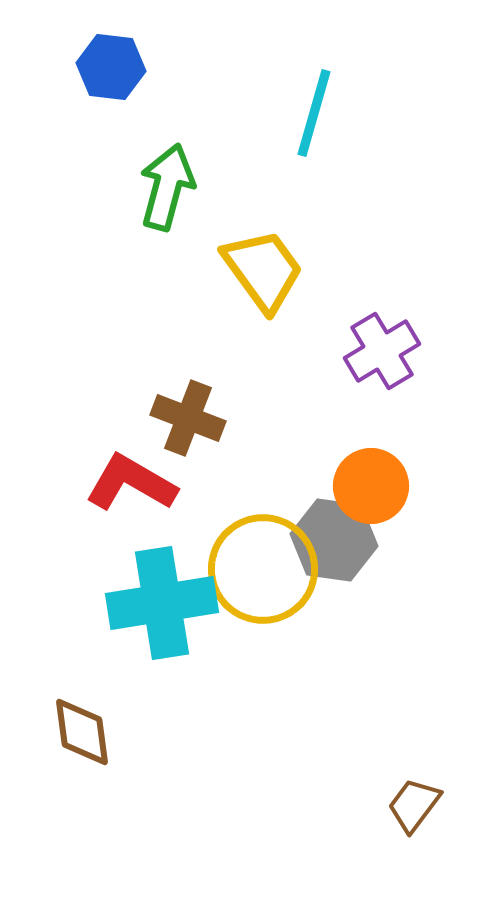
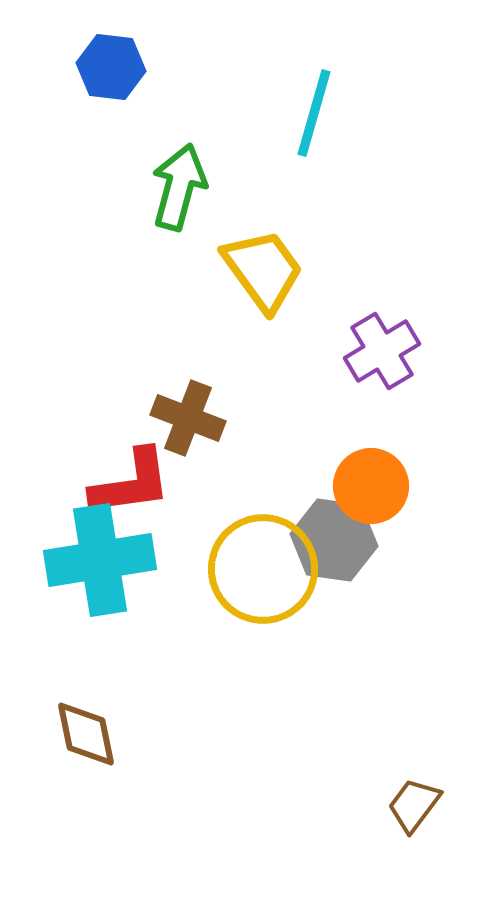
green arrow: moved 12 px right
red L-shape: rotated 142 degrees clockwise
cyan cross: moved 62 px left, 43 px up
brown diamond: moved 4 px right, 2 px down; rotated 4 degrees counterclockwise
